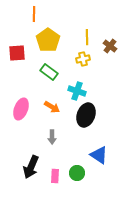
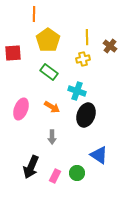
red square: moved 4 px left
pink rectangle: rotated 24 degrees clockwise
